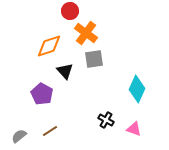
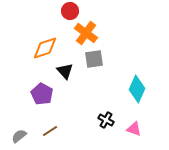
orange diamond: moved 4 px left, 2 px down
